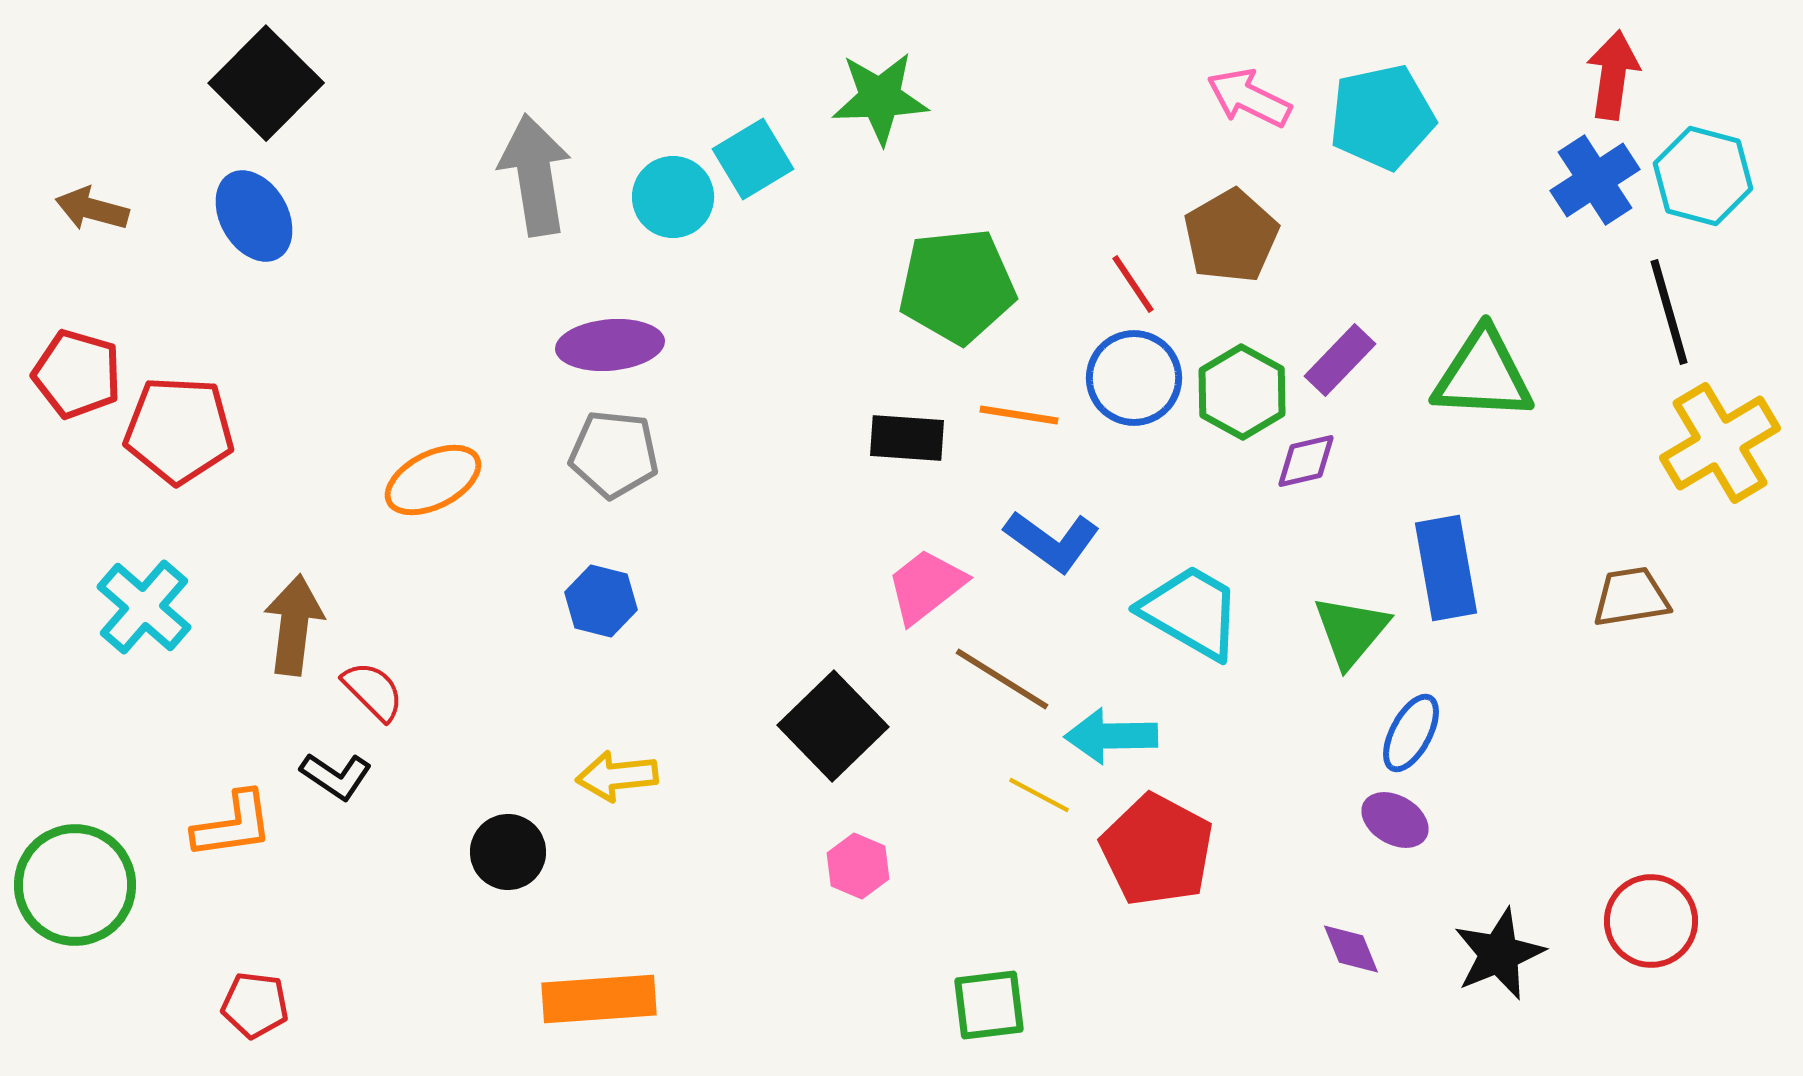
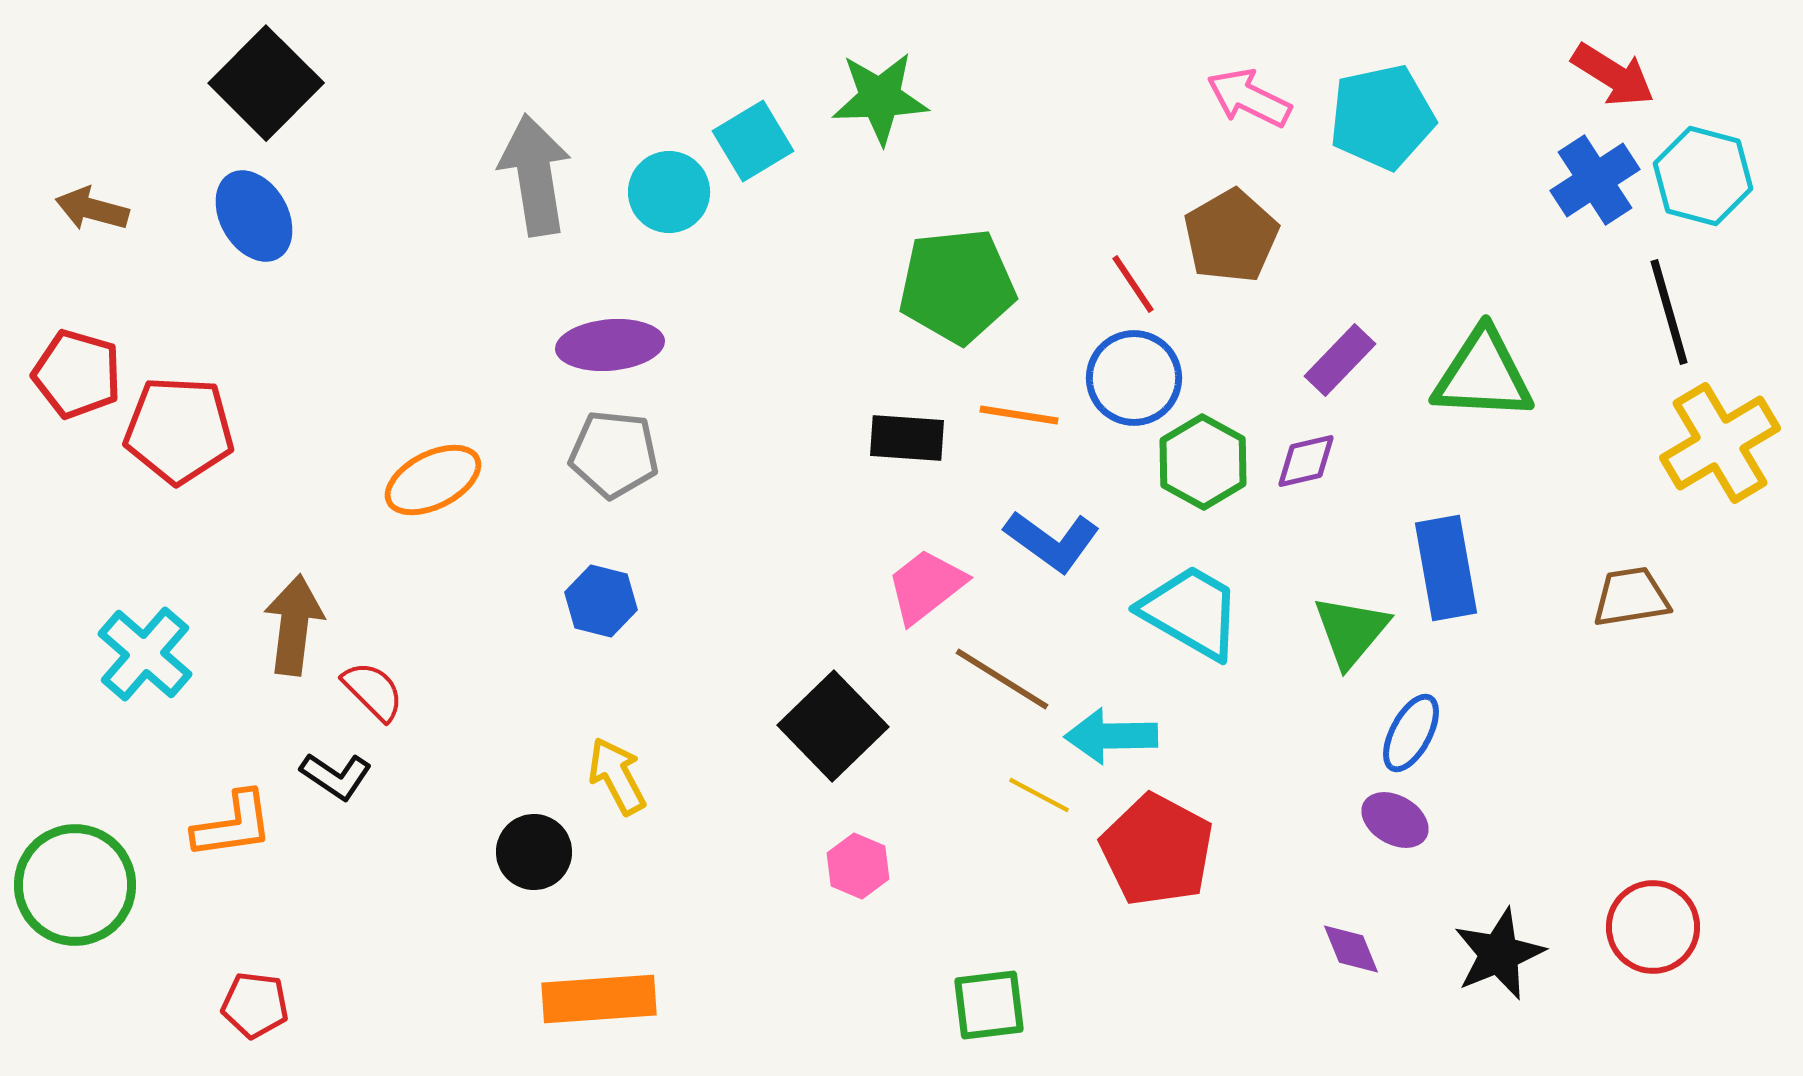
red arrow at (1613, 75): rotated 114 degrees clockwise
cyan square at (753, 159): moved 18 px up
cyan circle at (673, 197): moved 4 px left, 5 px up
green hexagon at (1242, 392): moved 39 px left, 70 px down
cyan cross at (144, 607): moved 1 px right, 47 px down
yellow arrow at (617, 776): rotated 68 degrees clockwise
black circle at (508, 852): moved 26 px right
red circle at (1651, 921): moved 2 px right, 6 px down
